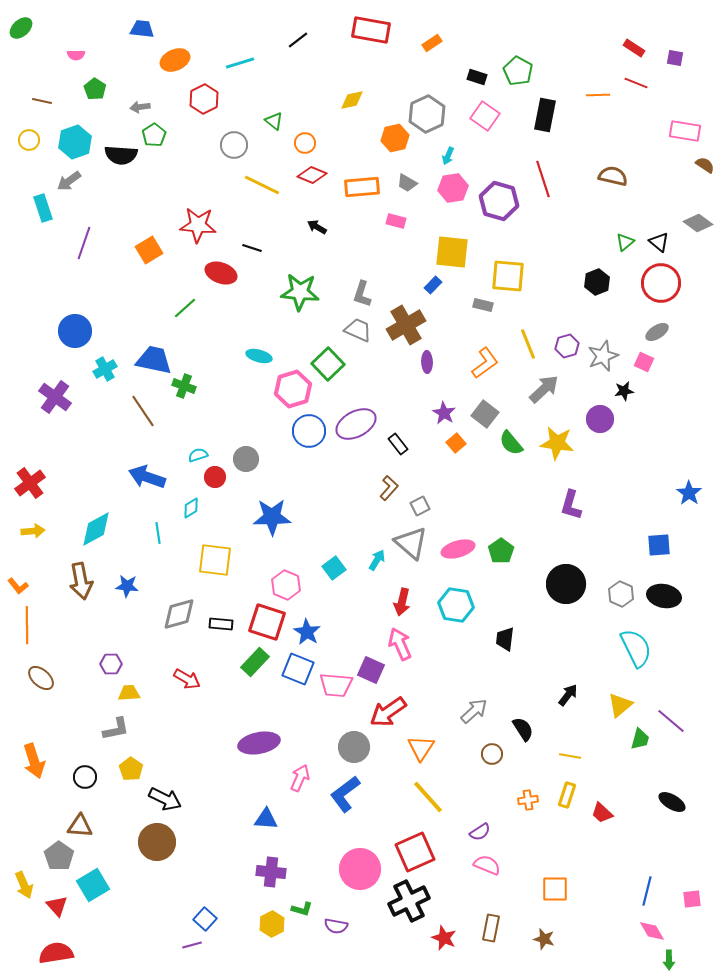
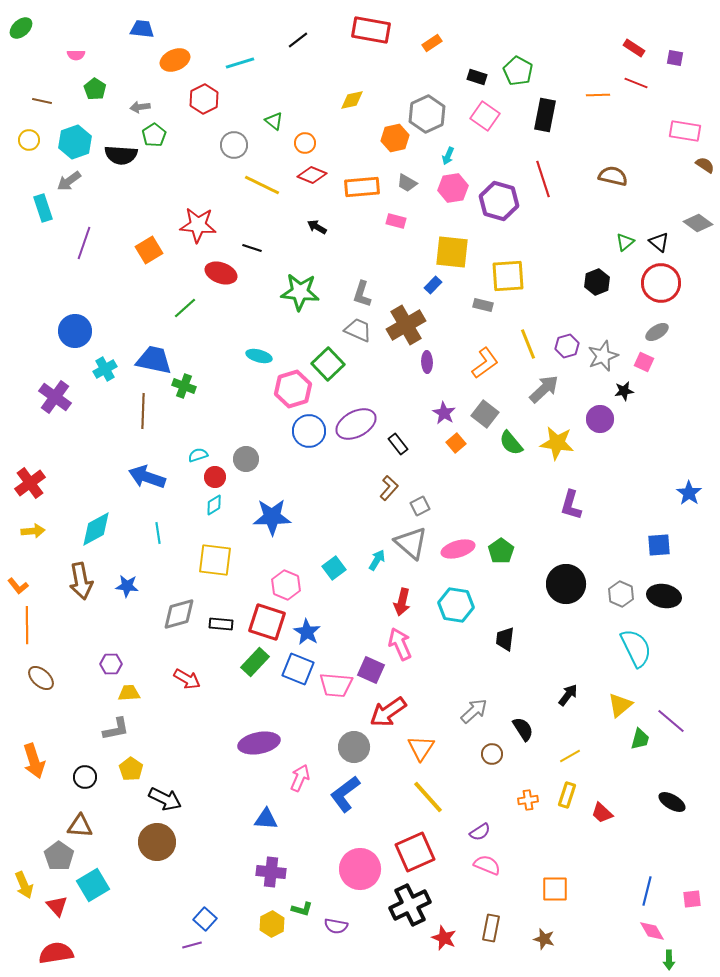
yellow square at (508, 276): rotated 9 degrees counterclockwise
brown line at (143, 411): rotated 36 degrees clockwise
cyan diamond at (191, 508): moved 23 px right, 3 px up
yellow line at (570, 756): rotated 40 degrees counterclockwise
black cross at (409, 901): moved 1 px right, 4 px down
